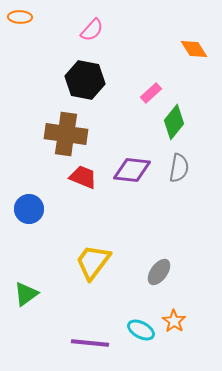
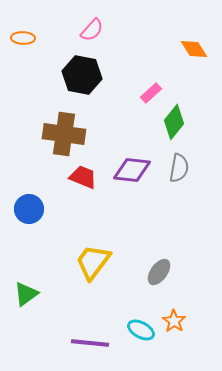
orange ellipse: moved 3 px right, 21 px down
black hexagon: moved 3 px left, 5 px up
brown cross: moved 2 px left
